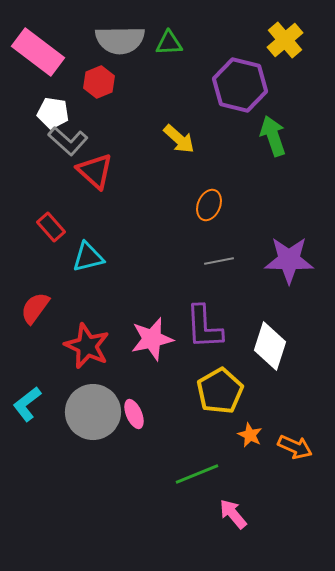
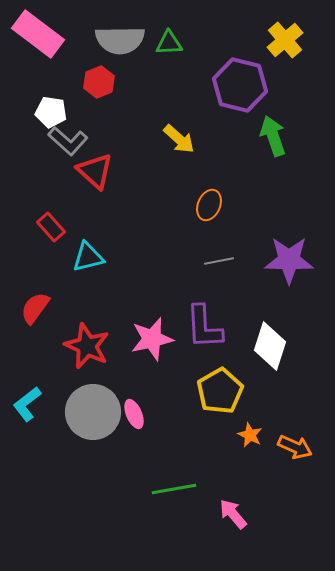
pink rectangle: moved 18 px up
white pentagon: moved 2 px left, 1 px up
green line: moved 23 px left, 15 px down; rotated 12 degrees clockwise
